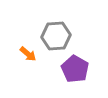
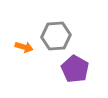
orange arrow: moved 4 px left, 7 px up; rotated 24 degrees counterclockwise
